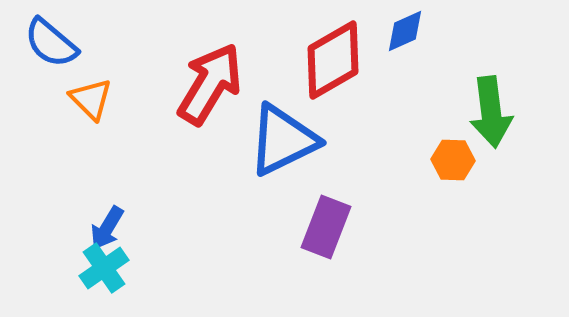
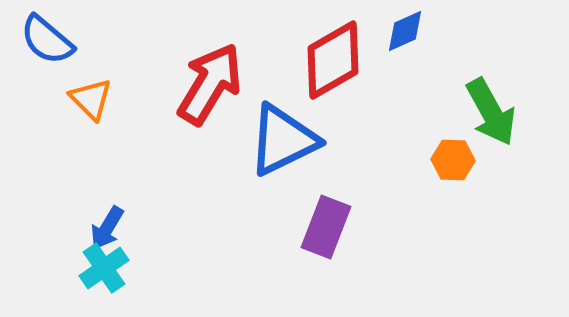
blue semicircle: moved 4 px left, 3 px up
green arrow: rotated 22 degrees counterclockwise
